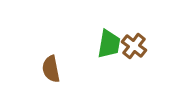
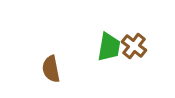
green trapezoid: moved 3 px down
